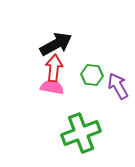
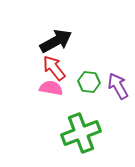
black arrow: moved 3 px up
red arrow: rotated 44 degrees counterclockwise
green hexagon: moved 3 px left, 7 px down
pink semicircle: moved 1 px left, 1 px down
